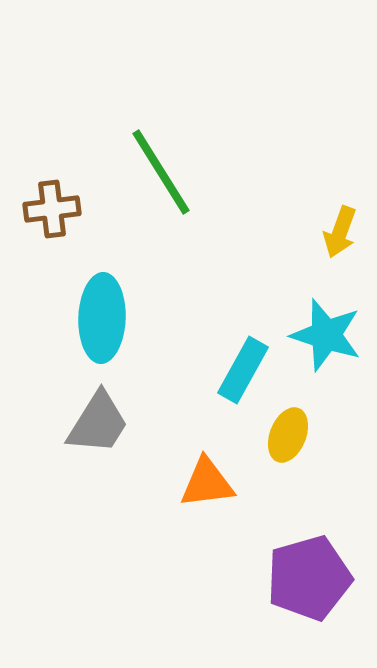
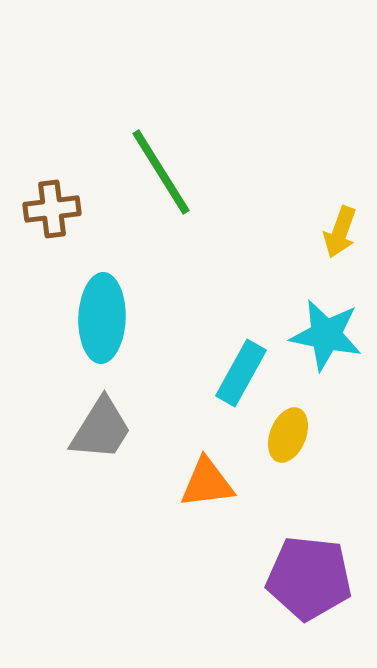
cyan star: rotated 6 degrees counterclockwise
cyan rectangle: moved 2 px left, 3 px down
gray trapezoid: moved 3 px right, 6 px down
purple pentagon: rotated 22 degrees clockwise
